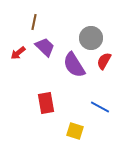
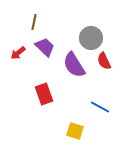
red semicircle: rotated 54 degrees counterclockwise
red rectangle: moved 2 px left, 9 px up; rotated 10 degrees counterclockwise
